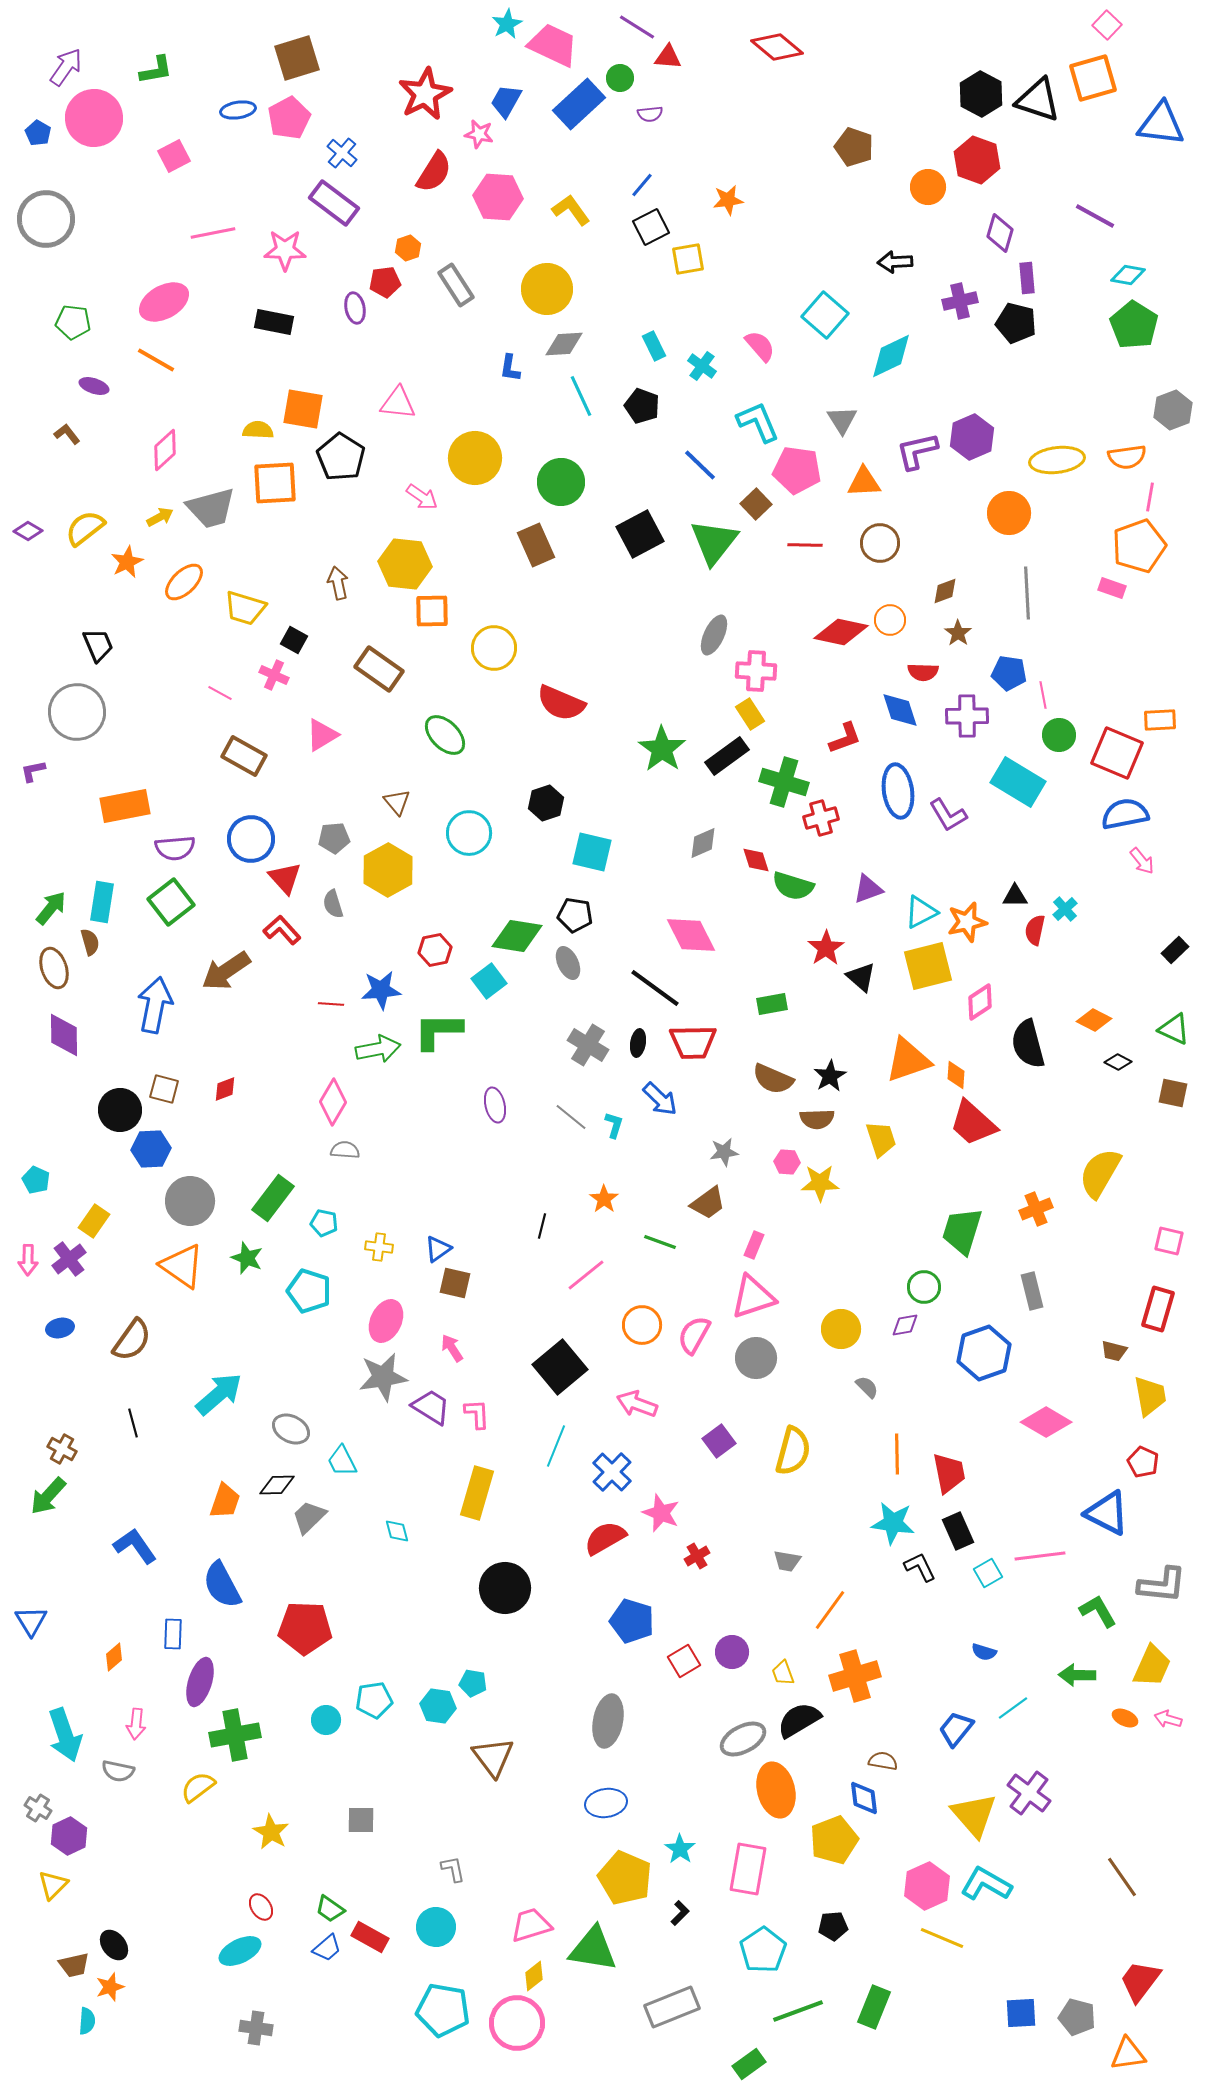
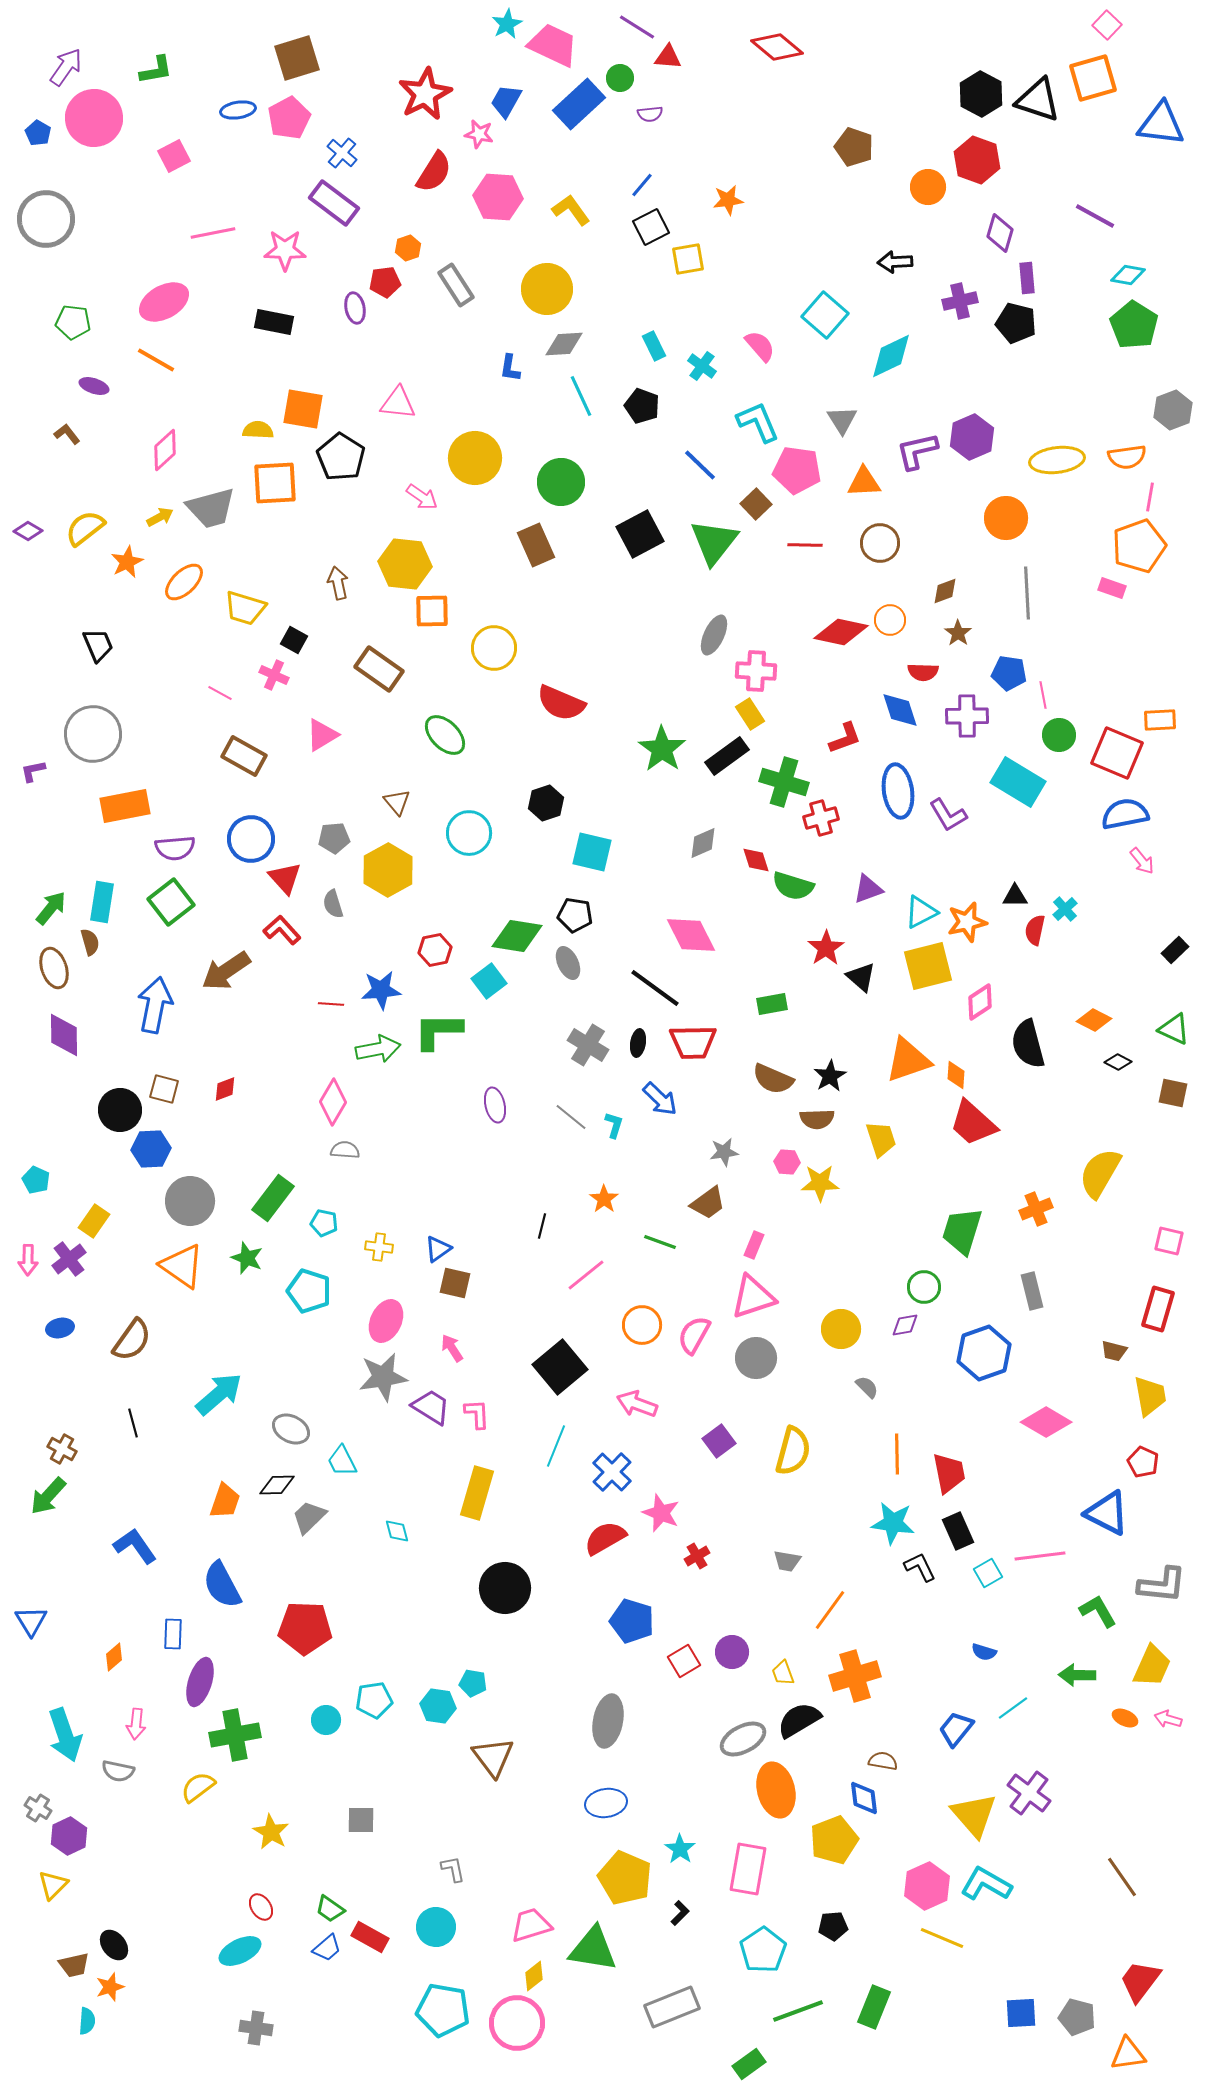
orange circle at (1009, 513): moved 3 px left, 5 px down
gray circle at (77, 712): moved 16 px right, 22 px down
